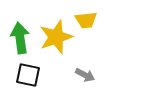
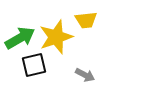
green arrow: rotated 68 degrees clockwise
black square: moved 6 px right, 10 px up; rotated 25 degrees counterclockwise
